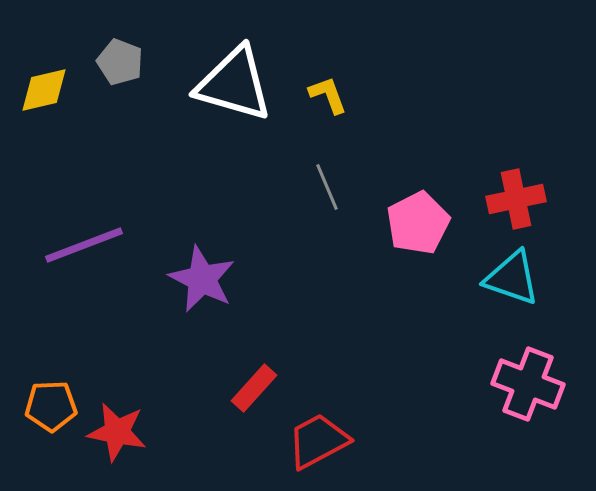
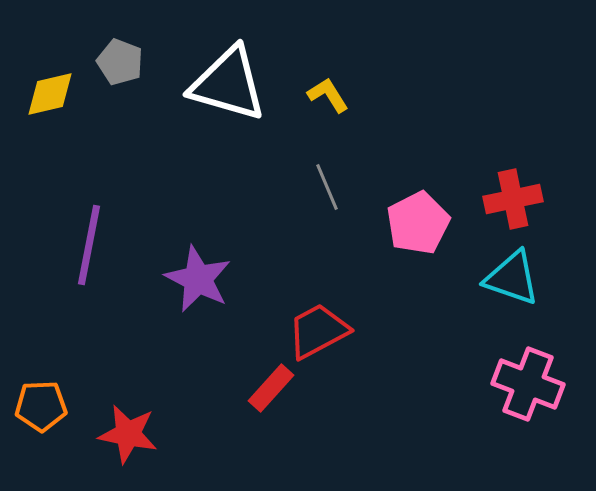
white triangle: moved 6 px left
yellow diamond: moved 6 px right, 4 px down
yellow L-shape: rotated 12 degrees counterclockwise
red cross: moved 3 px left
purple line: moved 5 px right; rotated 58 degrees counterclockwise
purple star: moved 4 px left
red rectangle: moved 17 px right
orange pentagon: moved 10 px left
red star: moved 11 px right, 2 px down
red trapezoid: moved 110 px up
